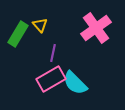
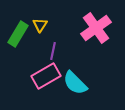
yellow triangle: rotated 14 degrees clockwise
purple line: moved 2 px up
pink rectangle: moved 5 px left, 3 px up
